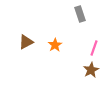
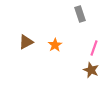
brown star: rotated 21 degrees counterclockwise
